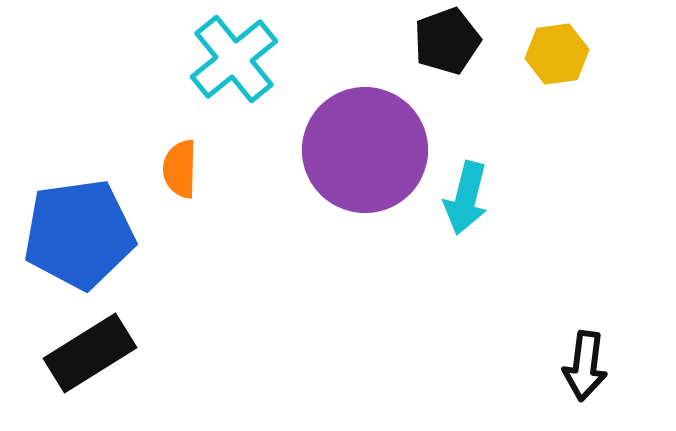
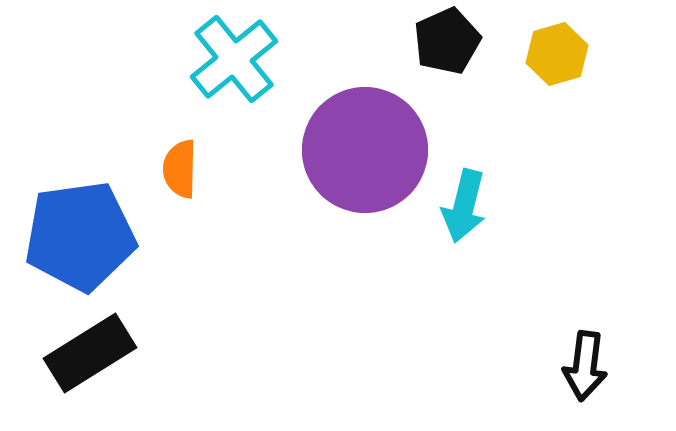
black pentagon: rotated 4 degrees counterclockwise
yellow hexagon: rotated 8 degrees counterclockwise
cyan arrow: moved 2 px left, 8 px down
blue pentagon: moved 1 px right, 2 px down
